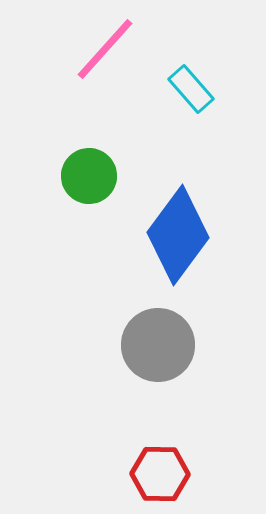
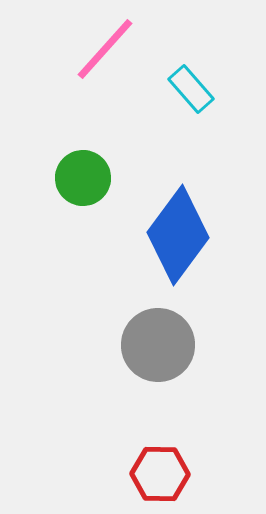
green circle: moved 6 px left, 2 px down
